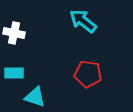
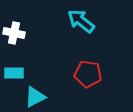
cyan arrow: moved 2 px left
cyan triangle: rotated 45 degrees counterclockwise
